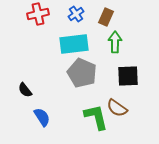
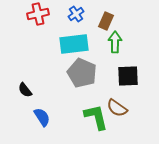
brown rectangle: moved 4 px down
